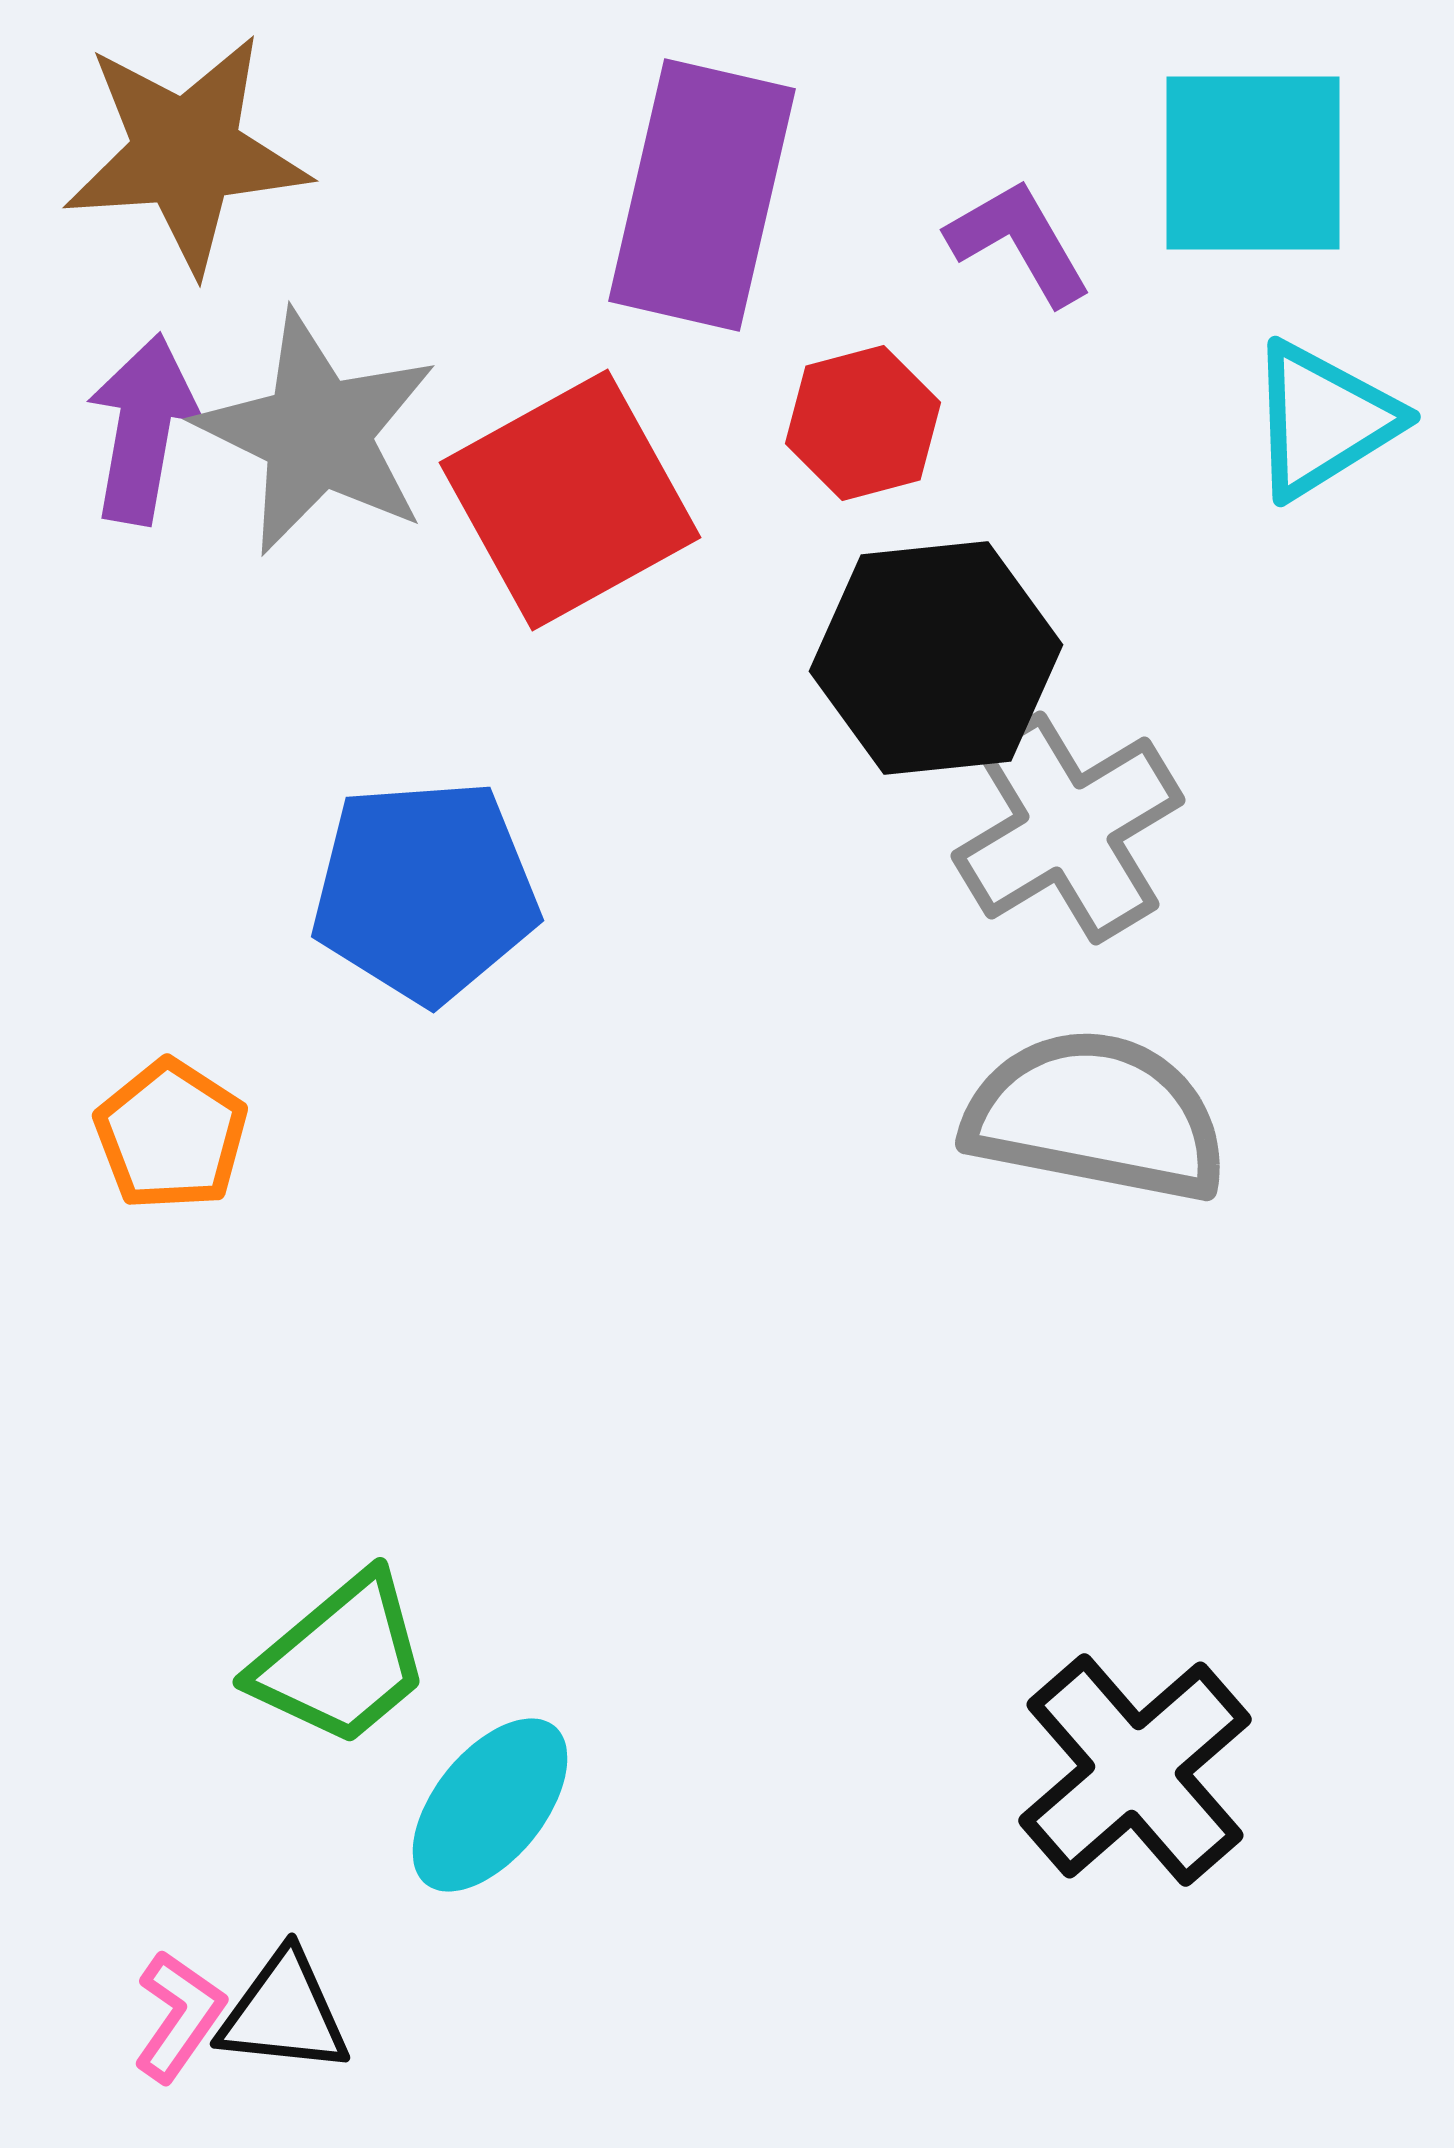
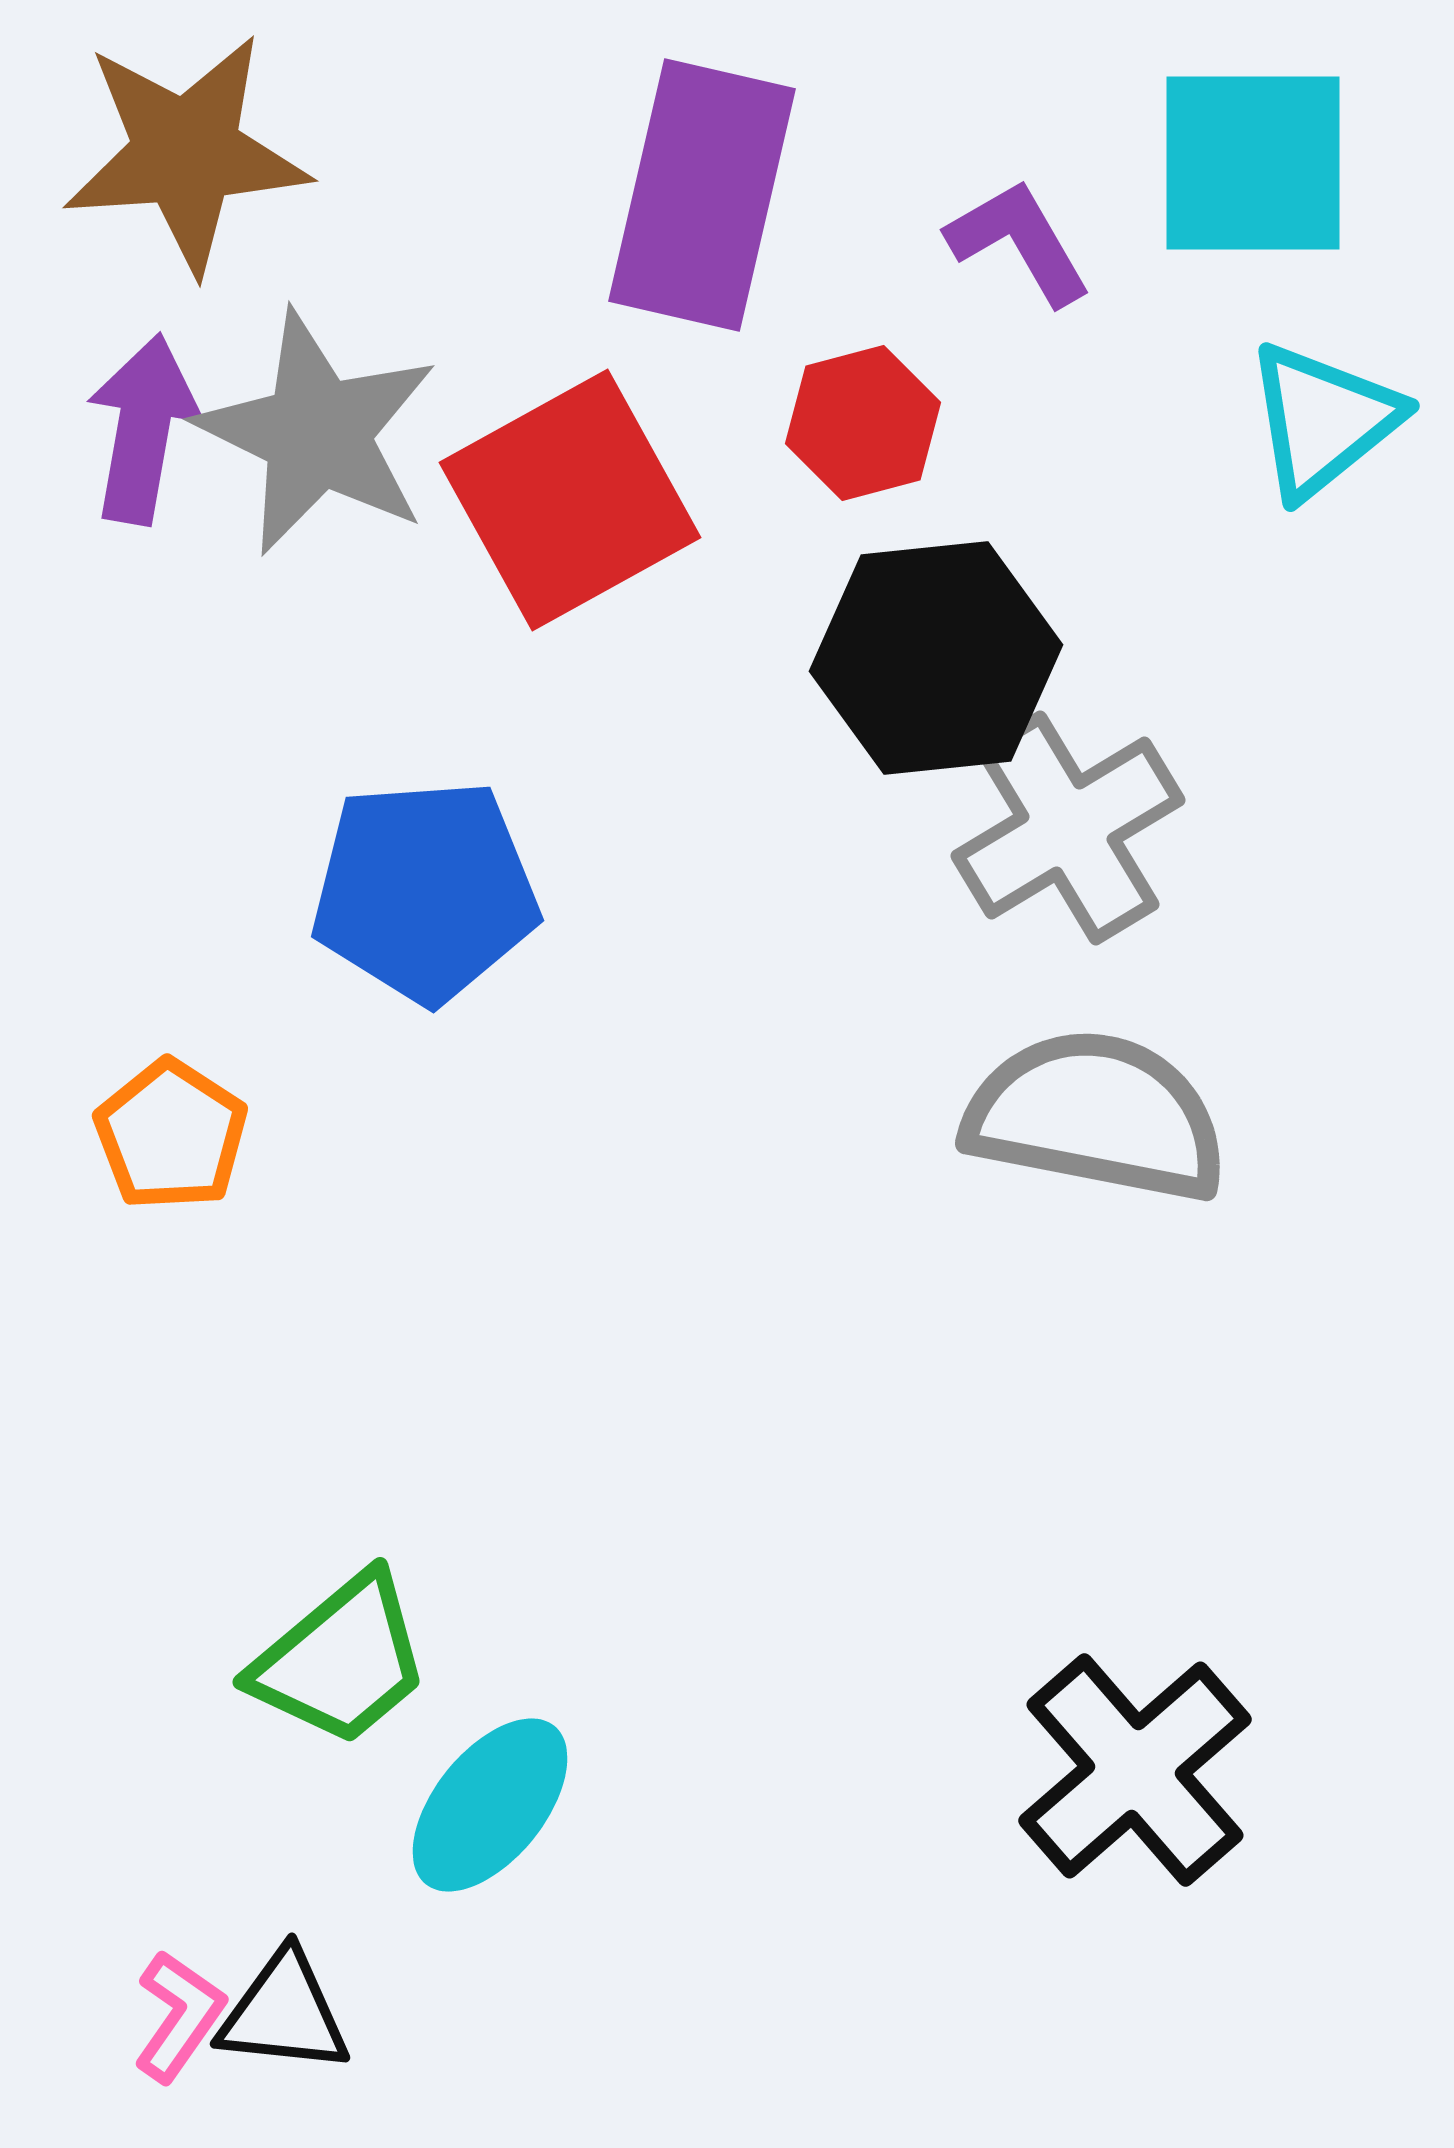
cyan triangle: rotated 7 degrees counterclockwise
